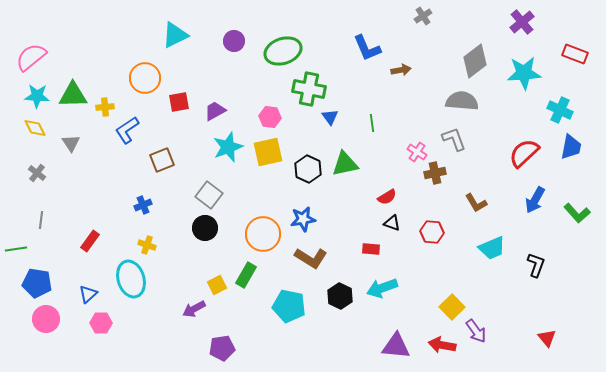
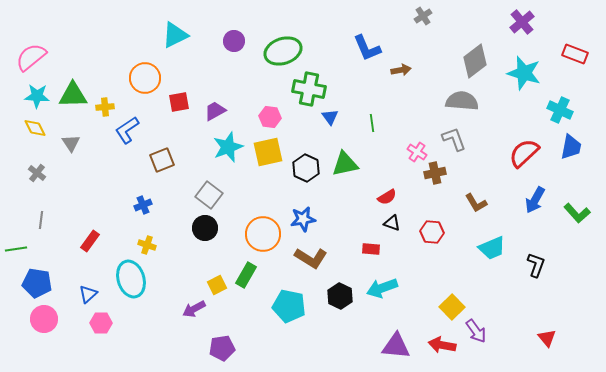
cyan star at (524, 73): rotated 20 degrees clockwise
black hexagon at (308, 169): moved 2 px left, 1 px up
pink circle at (46, 319): moved 2 px left
